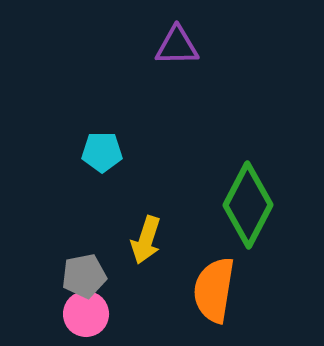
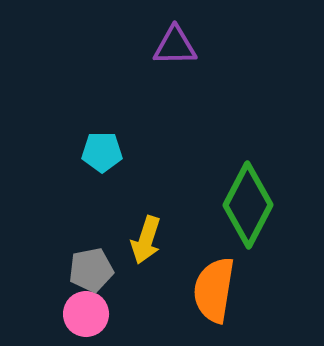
purple triangle: moved 2 px left
gray pentagon: moved 7 px right, 6 px up
